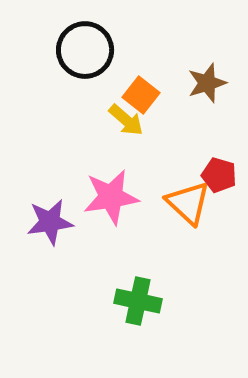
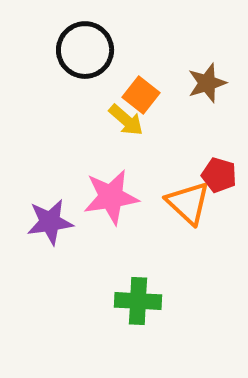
green cross: rotated 9 degrees counterclockwise
